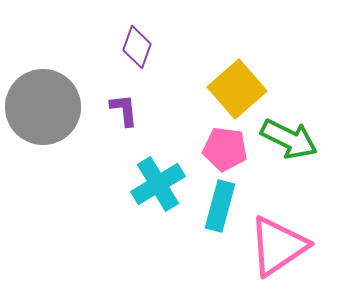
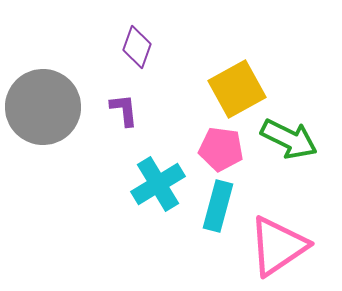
yellow square: rotated 12 degrees clockwise
pink pentagon: moved 4 px left
cyan rectangle: moved 2 px left
